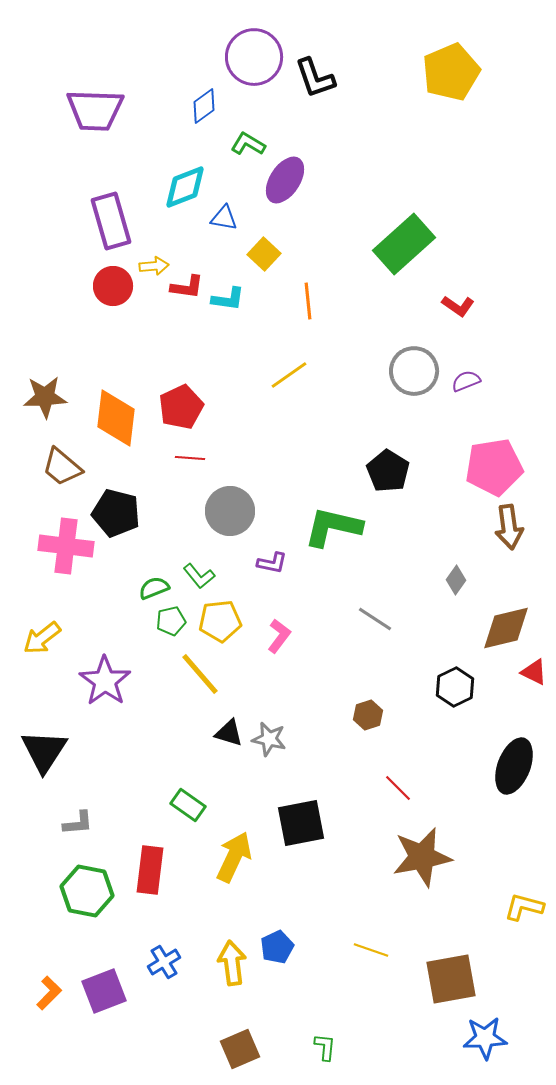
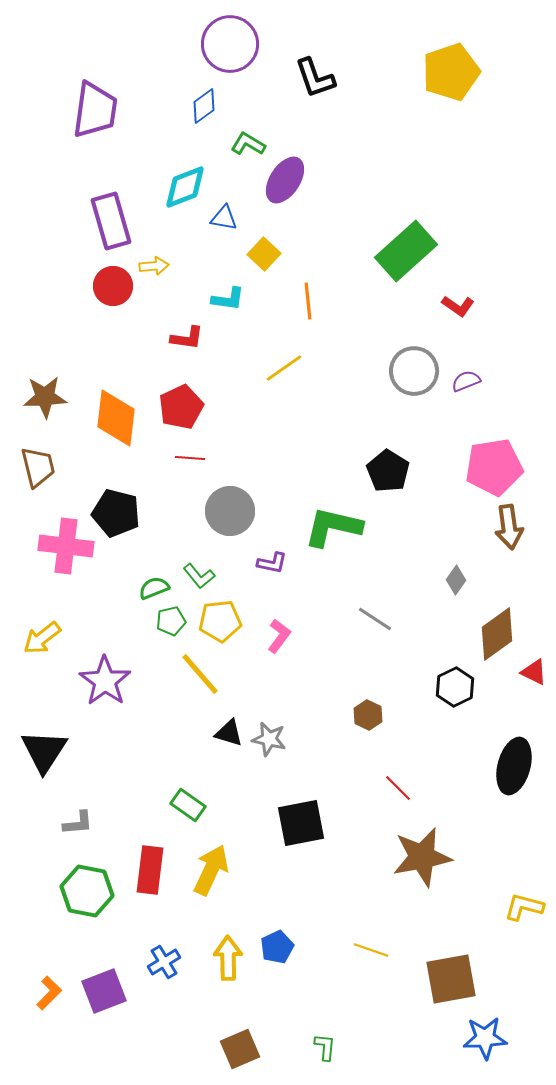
purple circle at (254, 57): moved 24 px left, 13 px up
yellow pentagon at (451, 72): rotated 4 degrees clockwise
purple trapezoid at (95, 110): rotated 84 degrees counterclockwise
green rectangle at (404, 244): moved 2 px right, 7 px down
red L-shape at (187, 287): moved 51 px down
yellow line at (289, 375): moved 5 px left, 7 px up
brown trapezoid at (62, 467): moved 24 px left; rotated 144 degrees counterclockwise
brown diamond at (506, 628): moved 9 px left, 6 px down; rotated 22 degrees counterclockwise
brown hexagon at (368, 715): rotated 16 degrees counterclockwise
black ellipse at (514, 766): rotated 6 degrees counterclockwise
yellow arrow at (234, 857): moved 23 px left, 13 px down
yellow arrow at (232, 963): moved 4 px left, 5 px up; rotated 6 degrees clockwise
